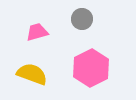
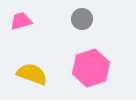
pink trapezoid: moved 16 px left, 11 px up
pink hexagon: rotated 9 degrees clockwise
